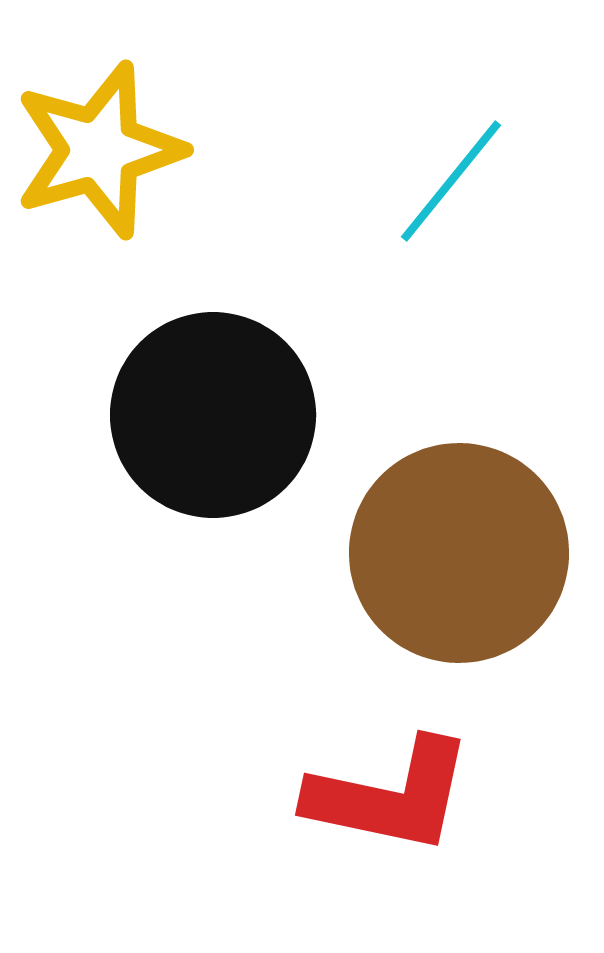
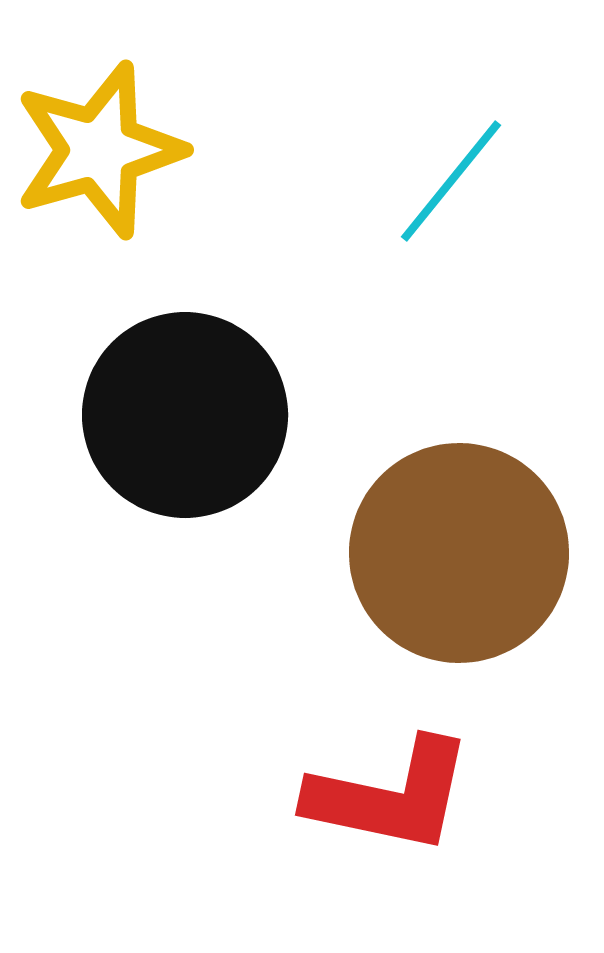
black circle: moved 28 px left
